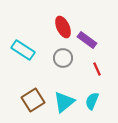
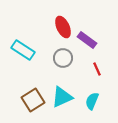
cyan triangle: moved 2 px left, 5 px up; rotated 15 degrees clockwise
